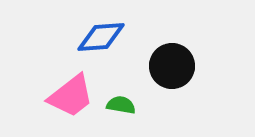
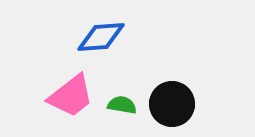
black circle: moved 38 px down
green semicircle: moved 1 px right
